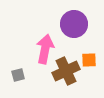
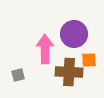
purple circle: moved 10 px down
pink arrow: rotated 12 degrees counterclockwise
brown cross: moved 3 px right, 1 px down; rotated 28 degrees clockwise
